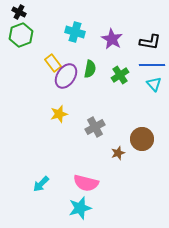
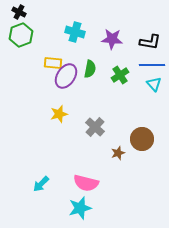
purple star: rotated 25 degrees counterclockwise
yellow rectangle: rotated 48 degrees counterclockwise
gray cross: rotated 18 degrees counterclockwise
